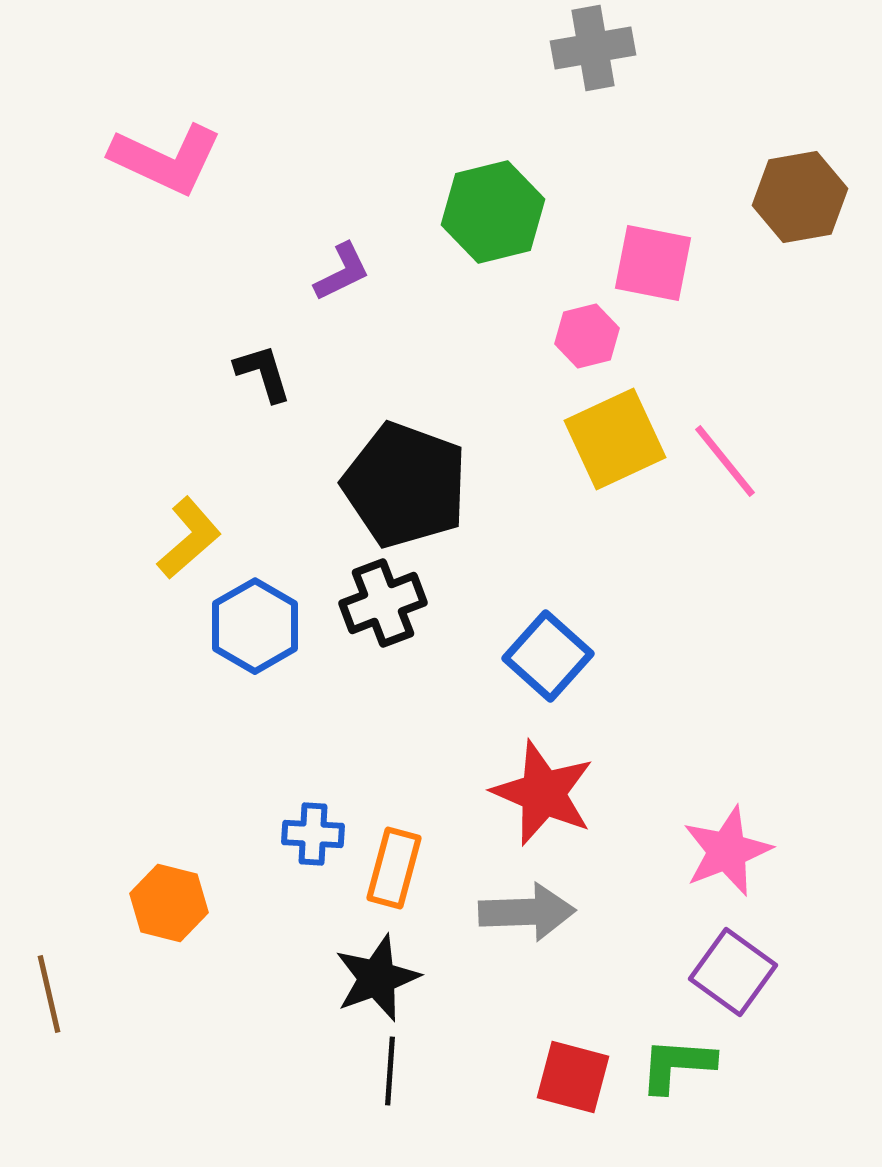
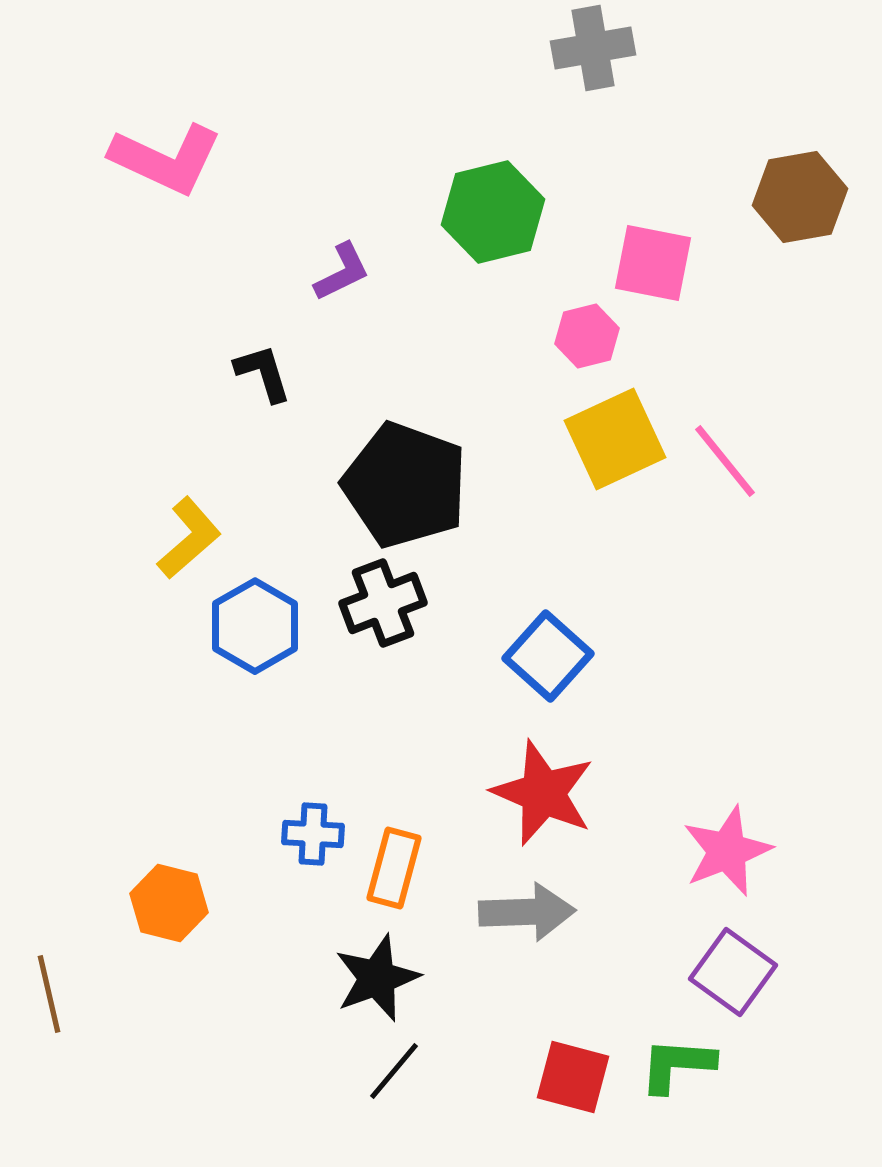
black line: moved 4 px right; rotated 36 degrees clockwise
